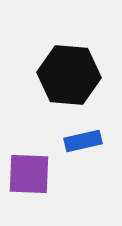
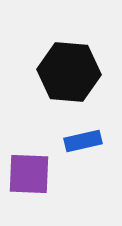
black hexagon: moved 3 px up
